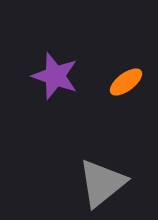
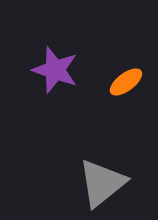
purple star: moved 6 px up
